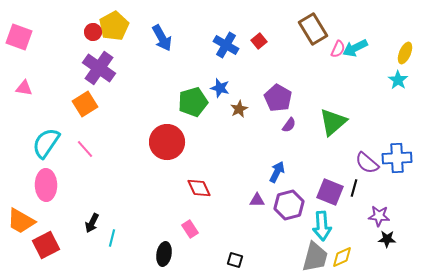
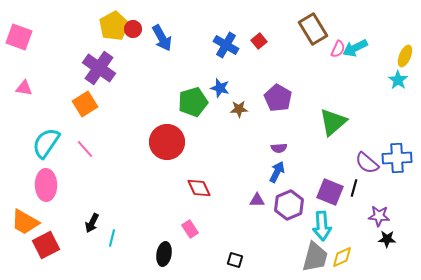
red circle at (93, 32): moved 40 px right, 3 px up
yellow ellipse at (405, 53): moved 3 px down
brown star at (239, 109): rotated 24 degrees clockwise
purple semicircle at (289, 125): moved 10 px left, 23 px down; rotated 49 degrees clockwise
purple hexagon at (289, 205): rotated 8 degrees counterclockwise
orange trapezoid at (21, 221): moved 4 px right, 1 px down
